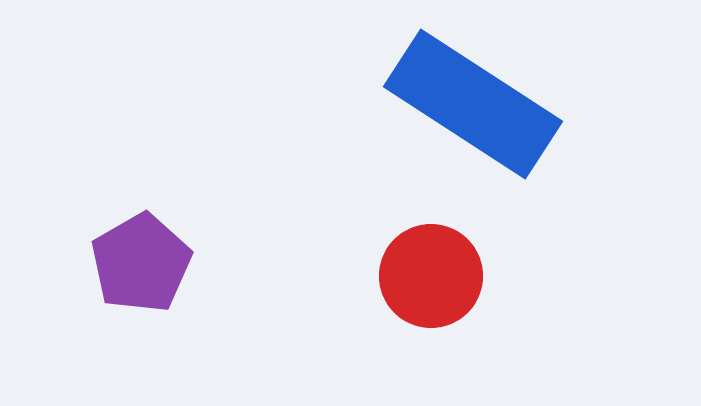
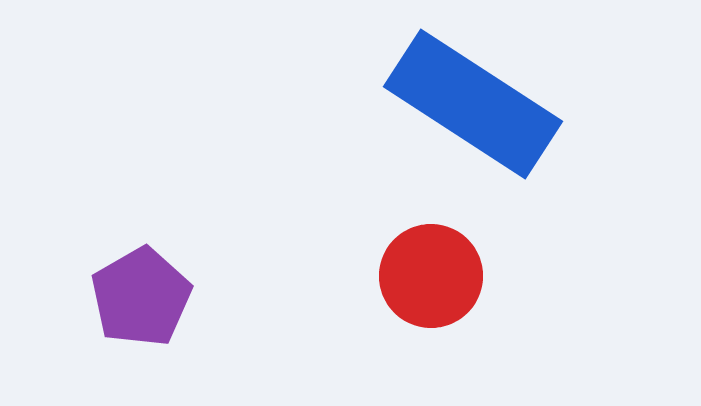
purple pentagon: moved 34 px down
